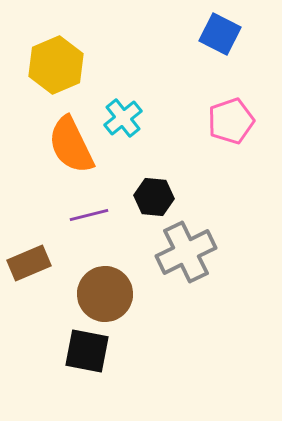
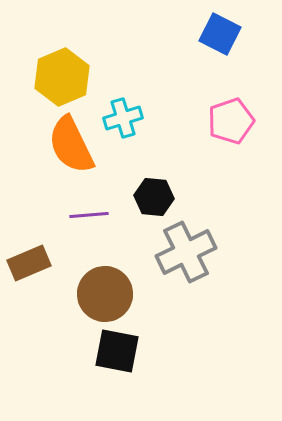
yellow hexagon: moved 6 px right, 12 px down
cyan cross: rotated 21 degrees clockwise
purple line: rotated 9 degrees clockwise
black square: moved 30 px right
